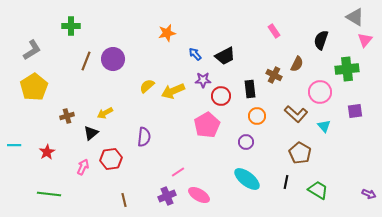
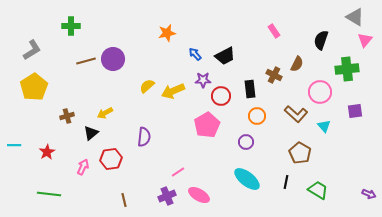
brown line at (86, 61): rotated 54 degrees clockwise
